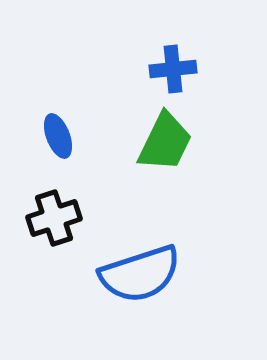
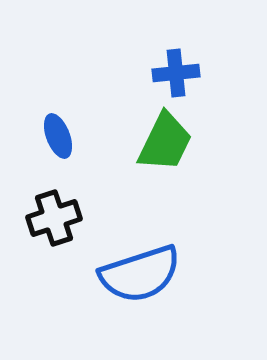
blue cross: moved 3 px right, 4 px down
